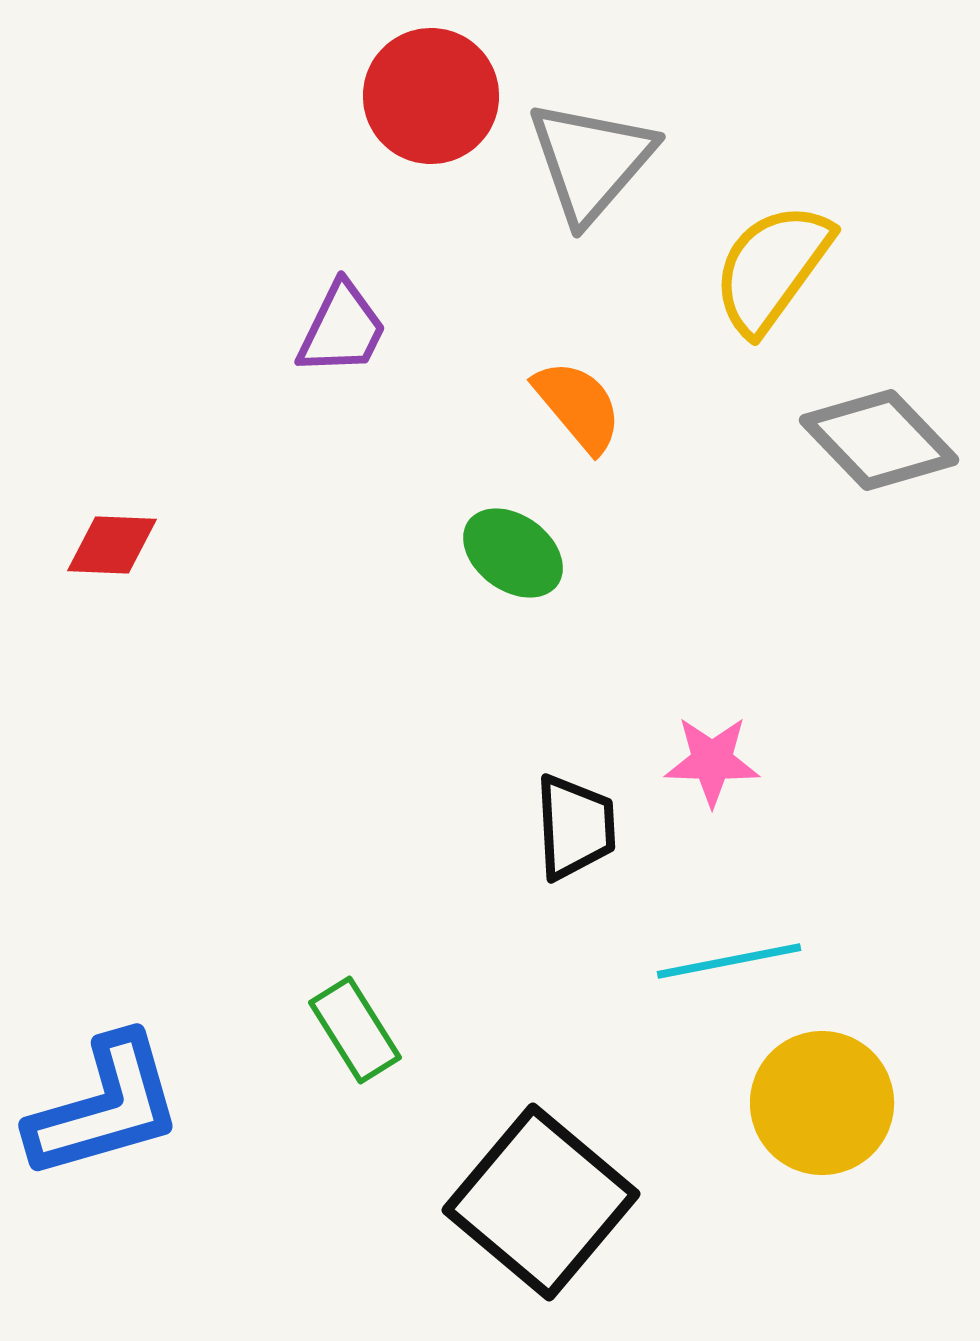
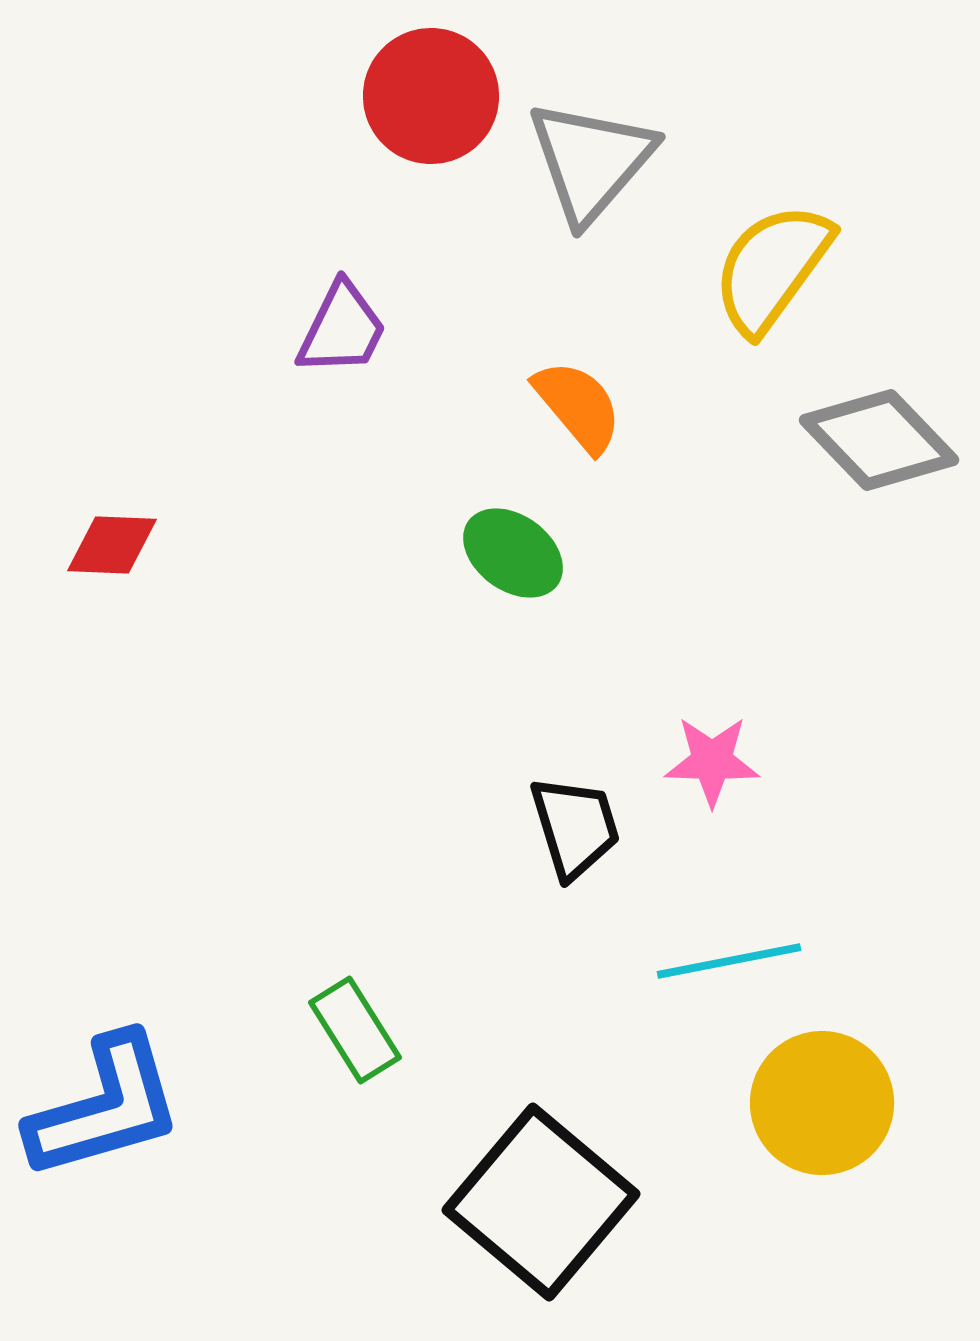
black trapezoid: rotated 14 degrees counterclockwise
